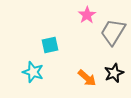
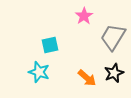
pink star: moved 3 px left, 1 px down
gray trapezoid: moved 5 px down
cyan star: moved 6 px right
